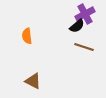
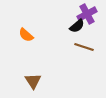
purple cross: moved 2 px right
orange semicircle: moved 1 px left, 1 px up; rotated 42 degrees counterclockwise
brown triangle: rotated 30 degrees clockwise
